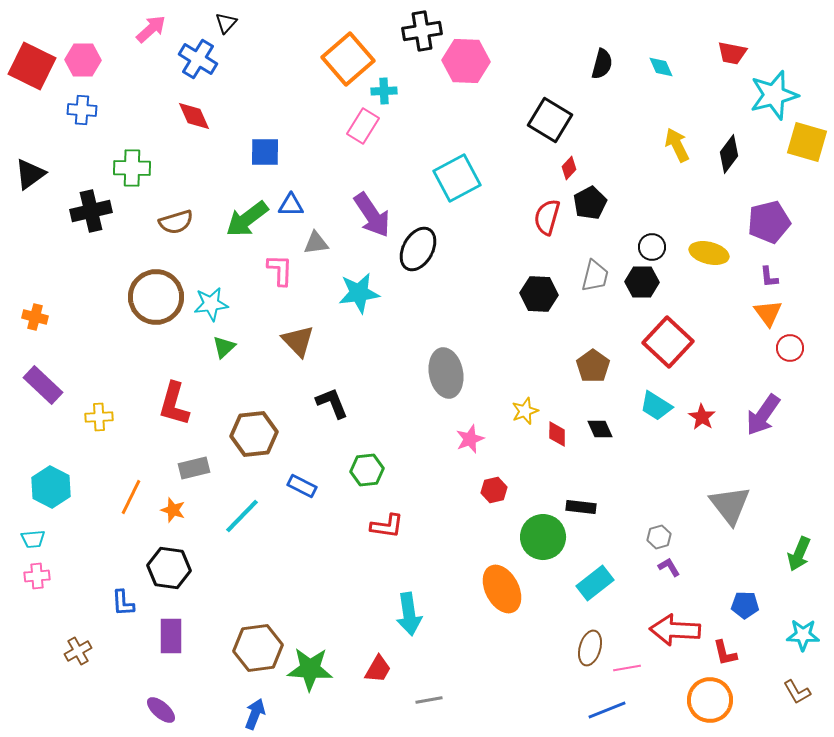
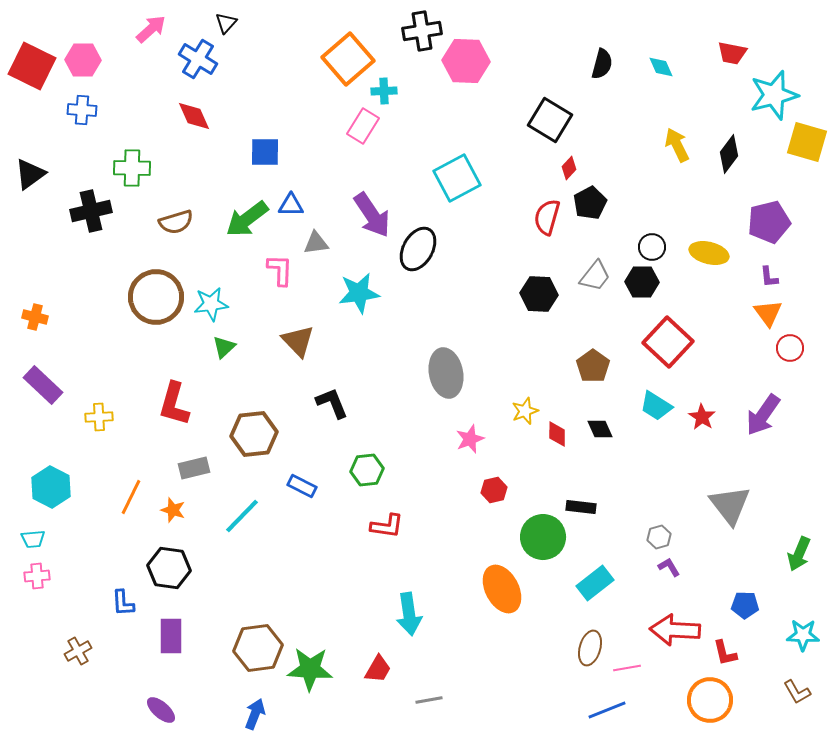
gray trapezoid at (595, 276): rotated 24 degrees clockwise
